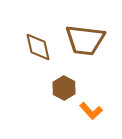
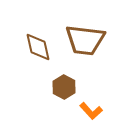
brown hexagon: moved 1 px up
